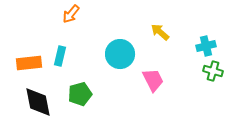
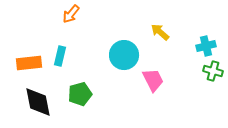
cyan circle: moved 4 px right, 1 px down
